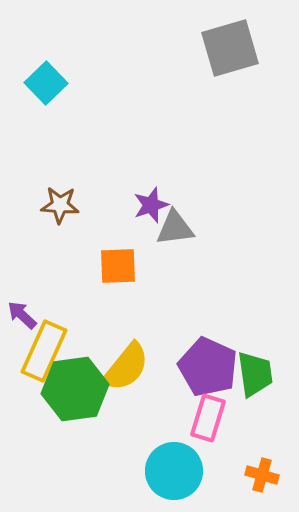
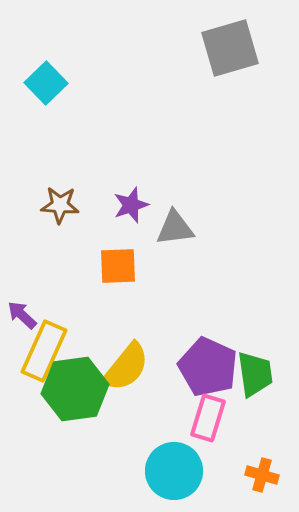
purple star: moved 20 px left
